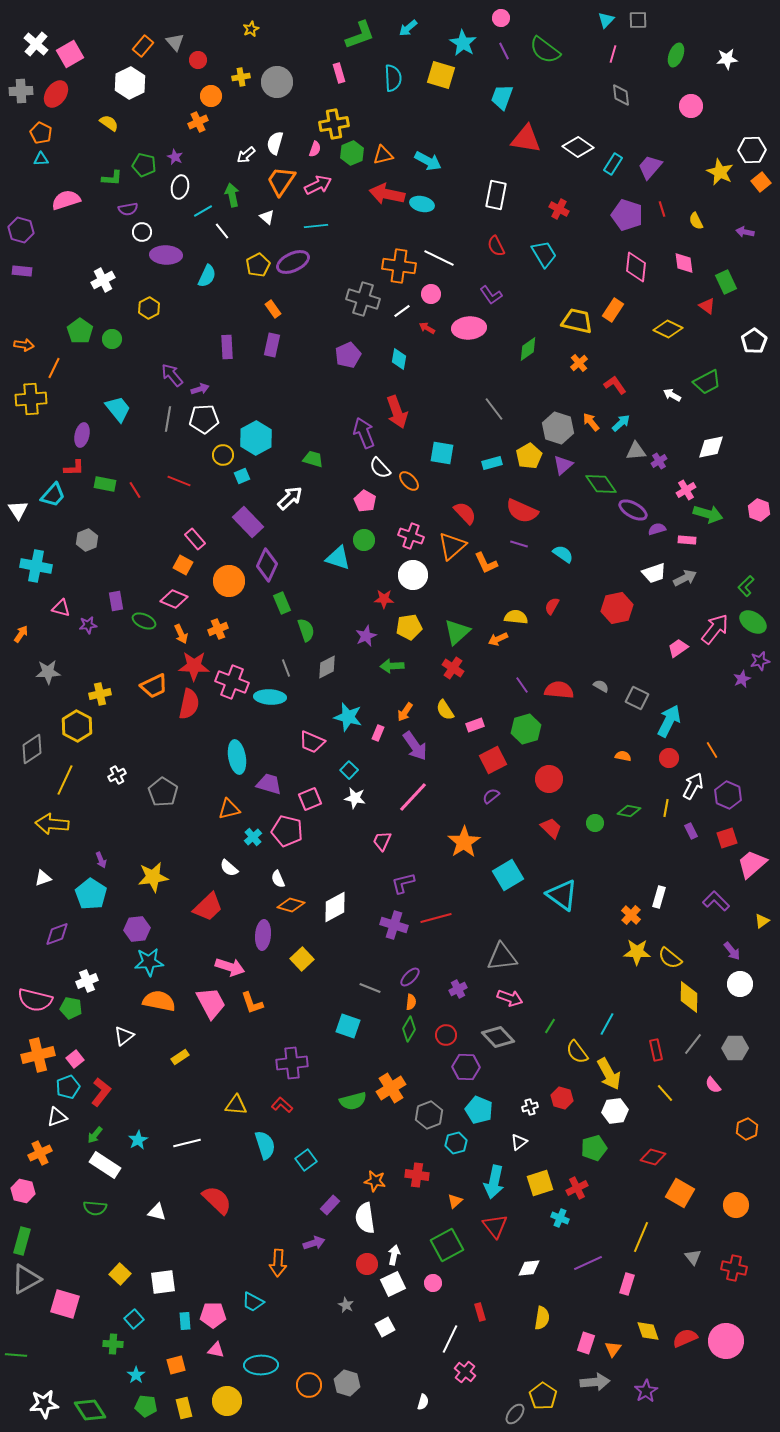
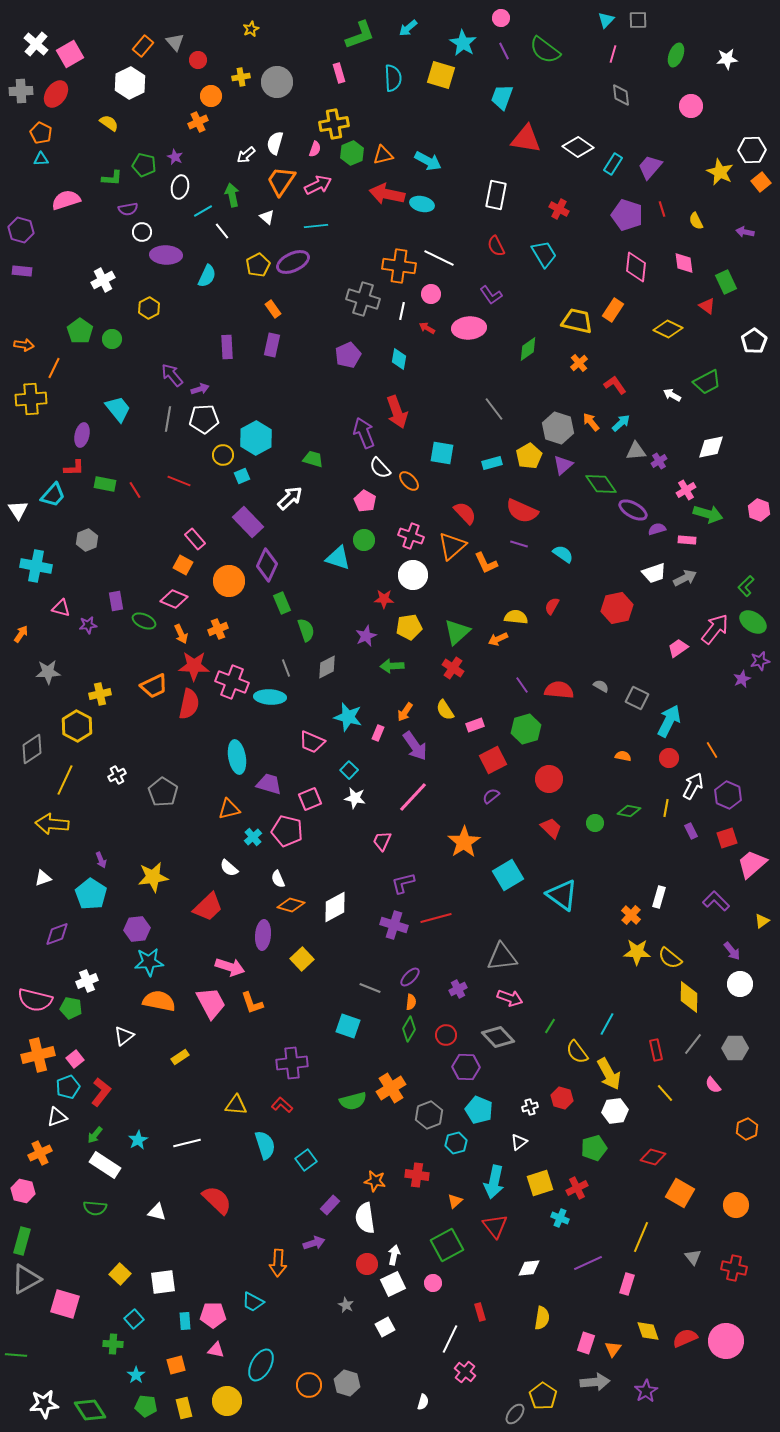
white line at (402, 311): rotated 42 degrees counterclockwise
cyan ellipse at (261, 1365): rotated 60 degrees counterclockwise
